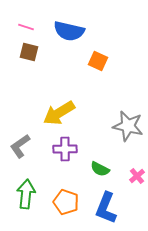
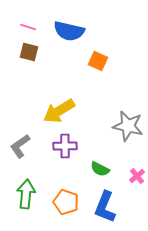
pink line: moved 2 px right
yellow arrow: moved 2 px up
purple cross: moved 3 px up
blue L-shape: moved 1 px left, 1 px up
